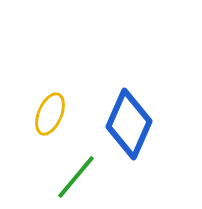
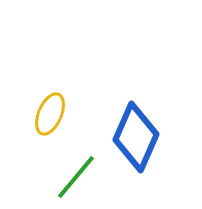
blue diamond: moved 7 px right, 13 px down
